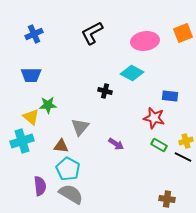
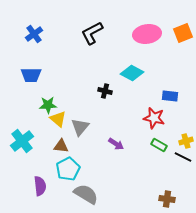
blue cross: rotated 12 degrees counterclockwise
pink ellipse: moved 2 px right, 7 px up
yellow triangle: moved 27 px right, 2 px down
cyan cross: rotated 20 degrees counterclockwise
cyan pentagon: rotated 15 degrees clockwise
gray semicircle: moved 15 px right
